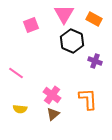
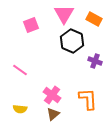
pink line: moved 4 px right, 3 px up
